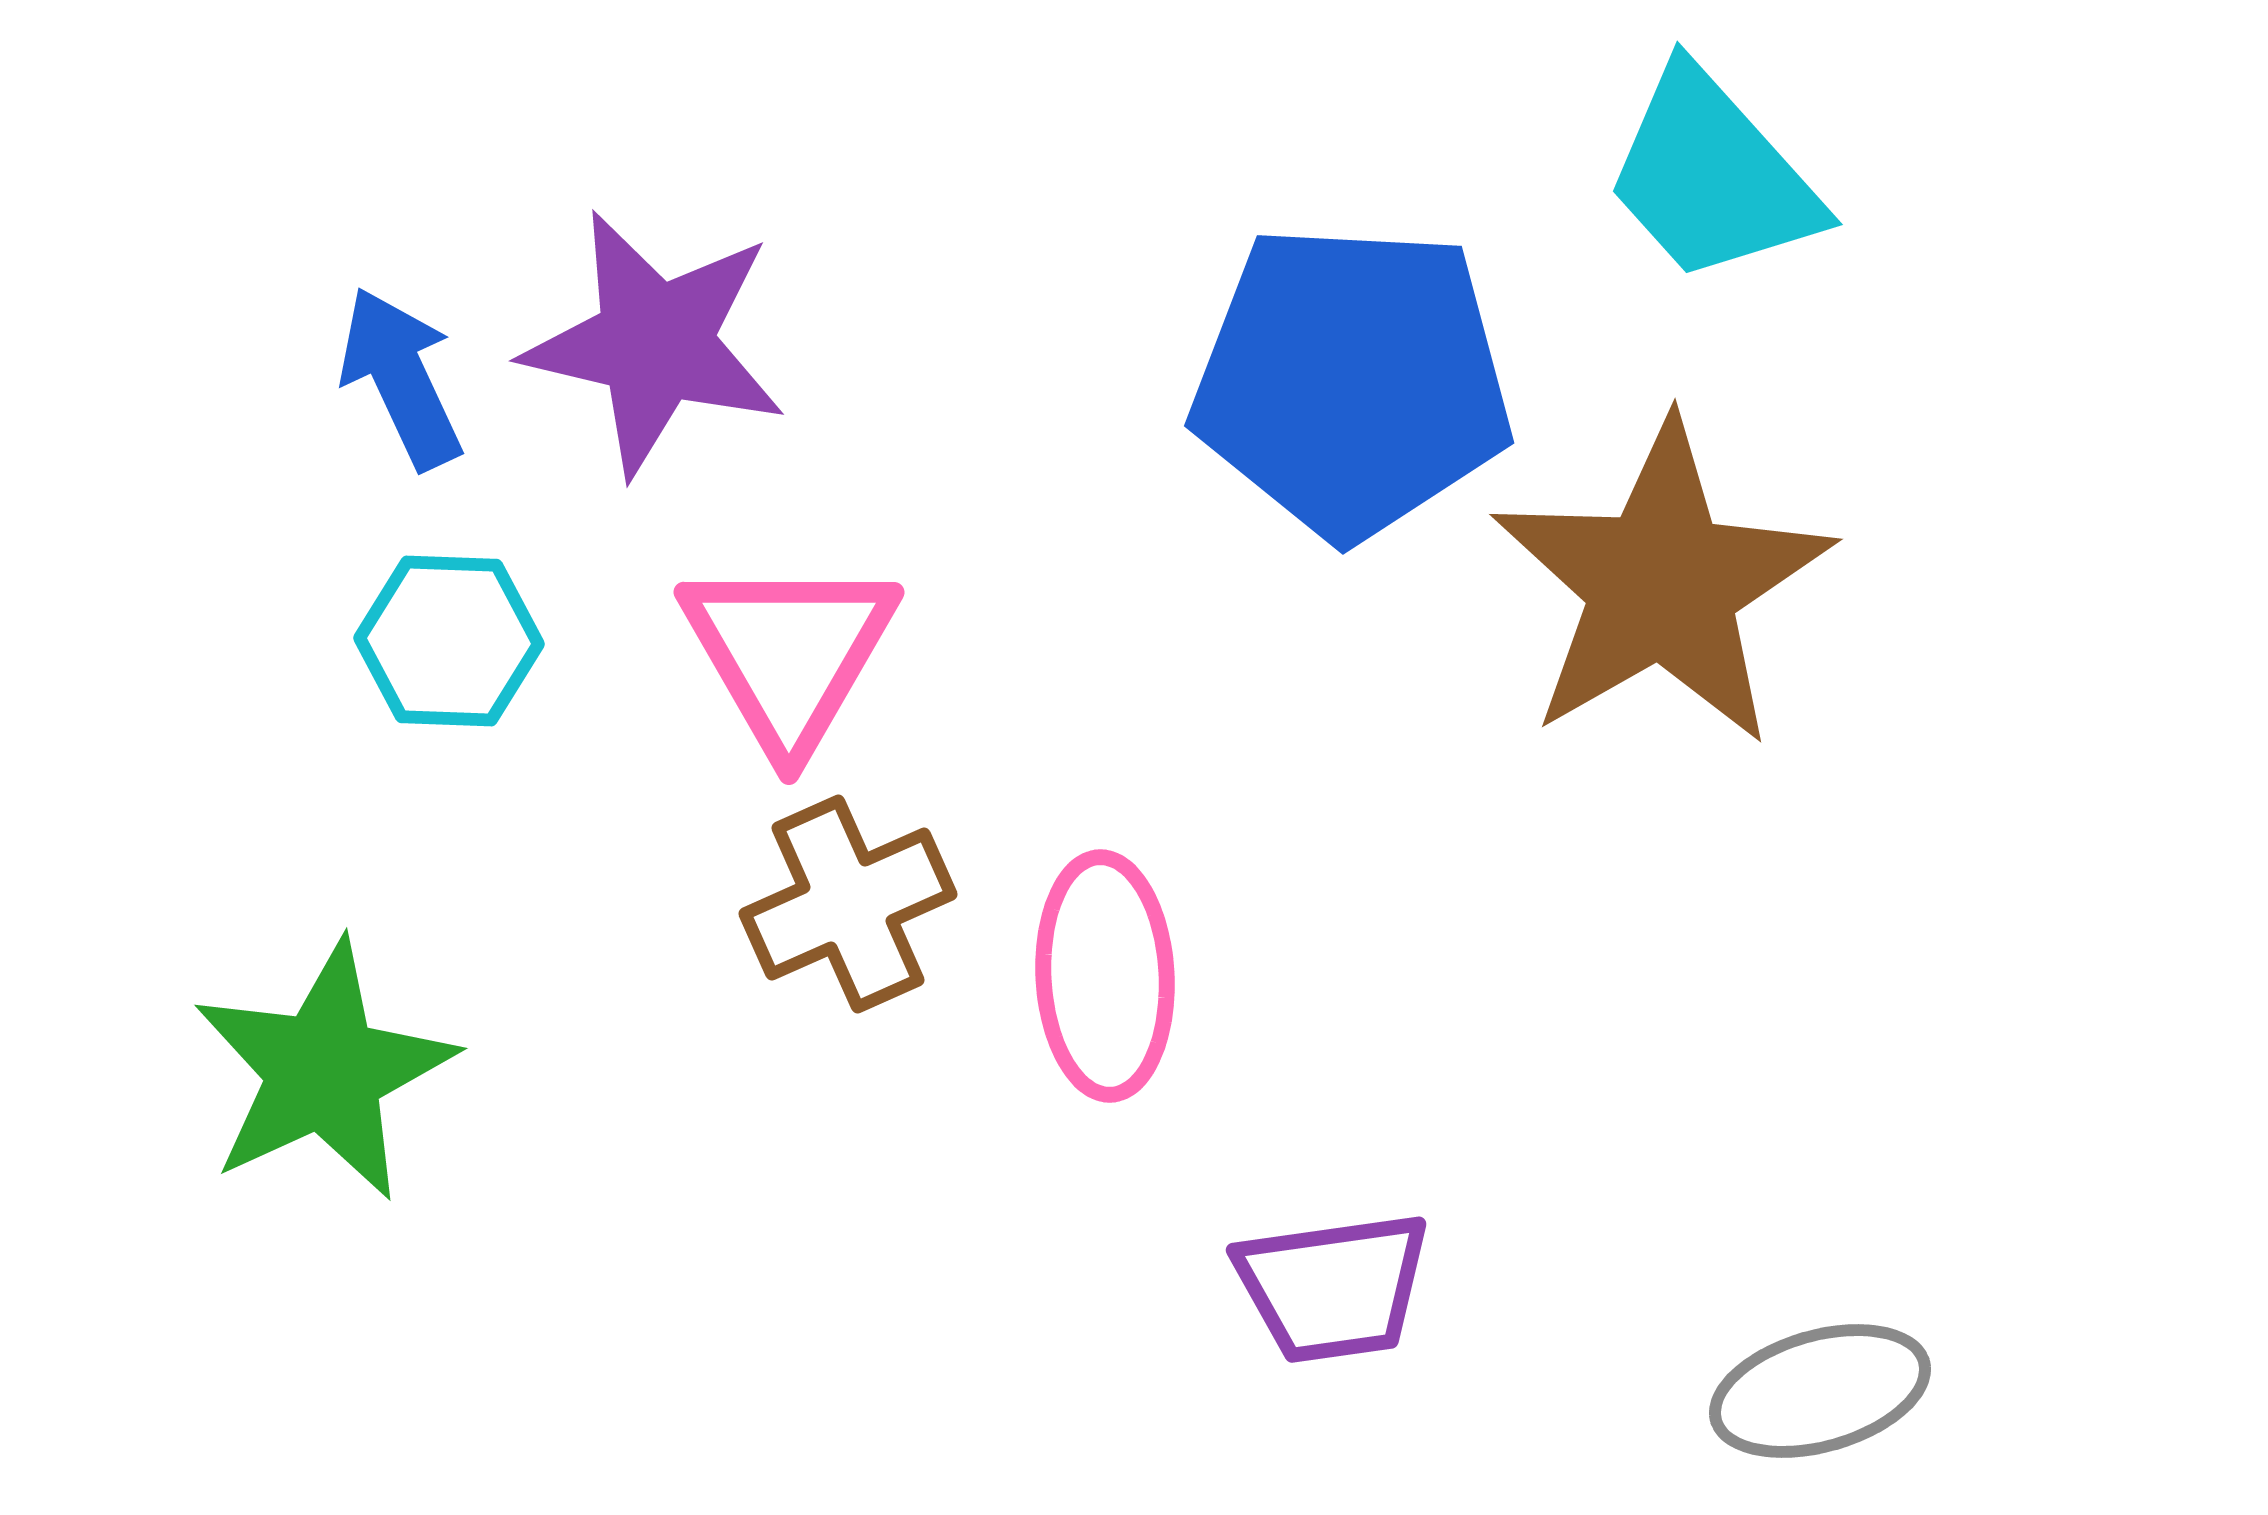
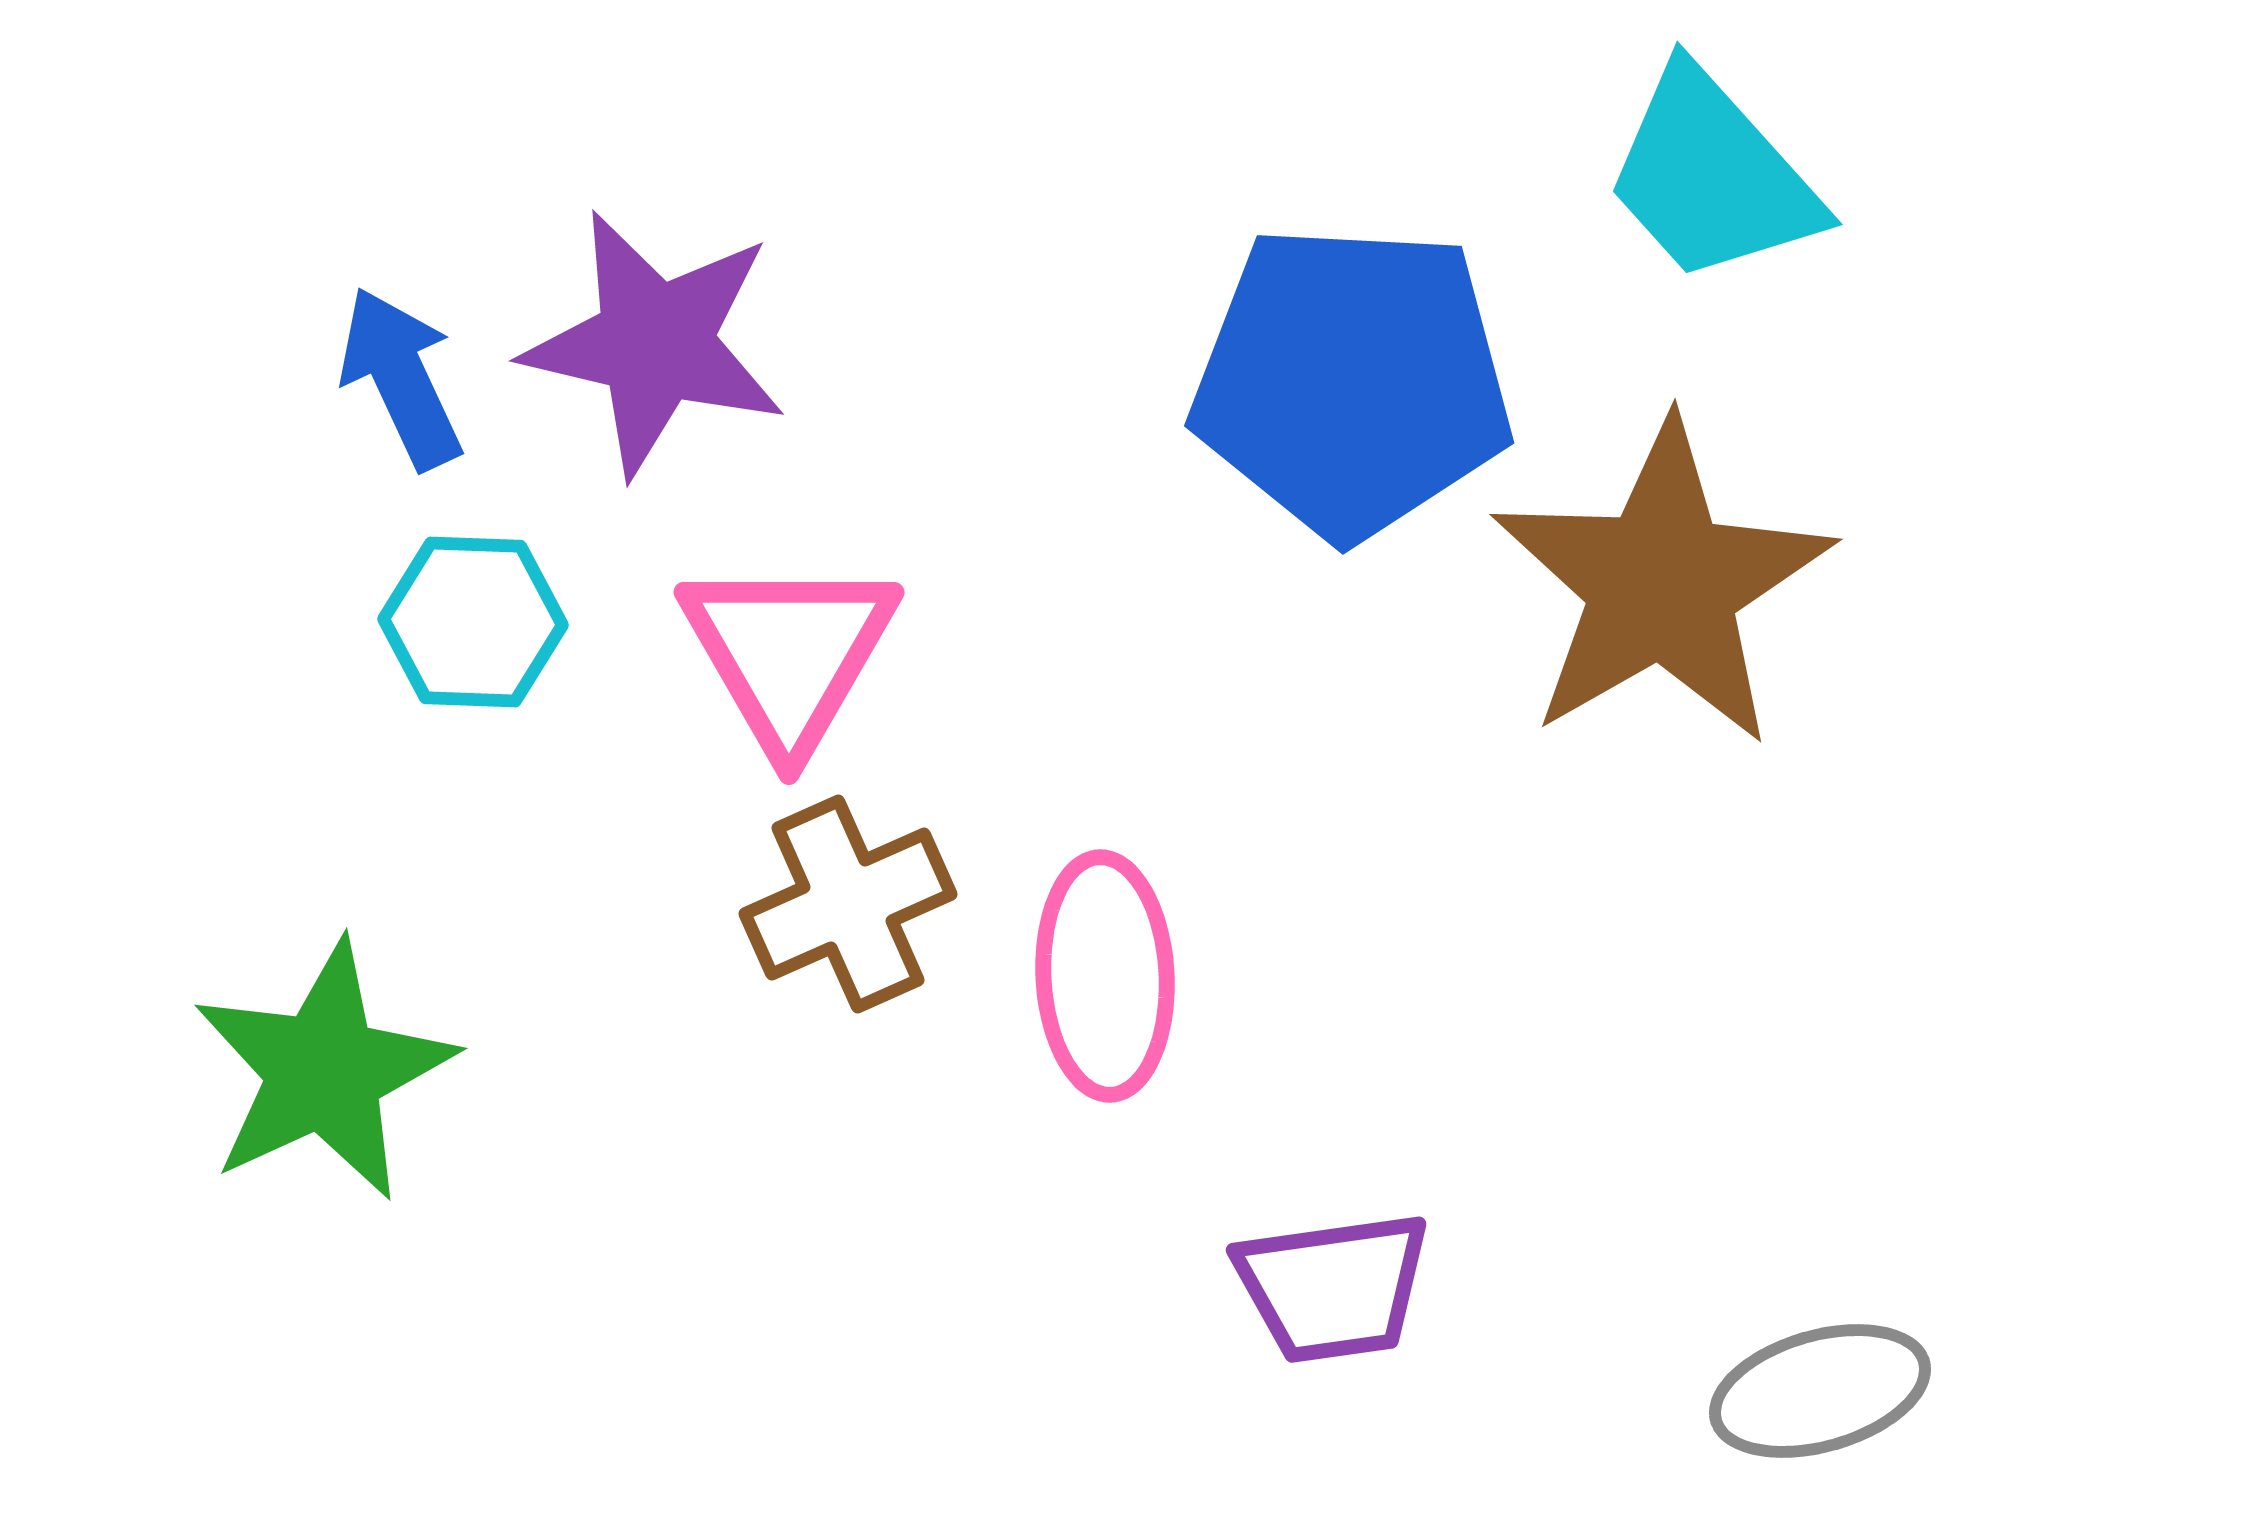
cyan hexagon: moved 24 px right, 19 px up
